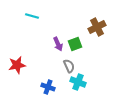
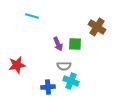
brown cross: rotated 30 degrees counterclockwise
green square: rotated 24 degrees clockwise
gray semicircle: moved 5 px left; rotated 112 degrees clockwise
cyan cross: moved 7 px left, 1 px up
blue cross: rotated 24 degrees counterclockwise
